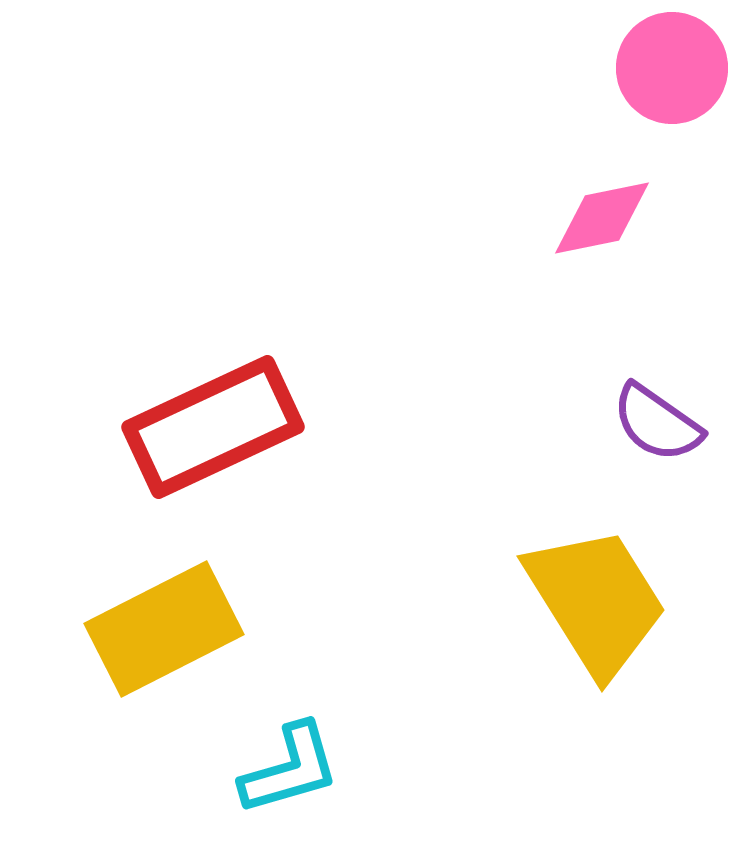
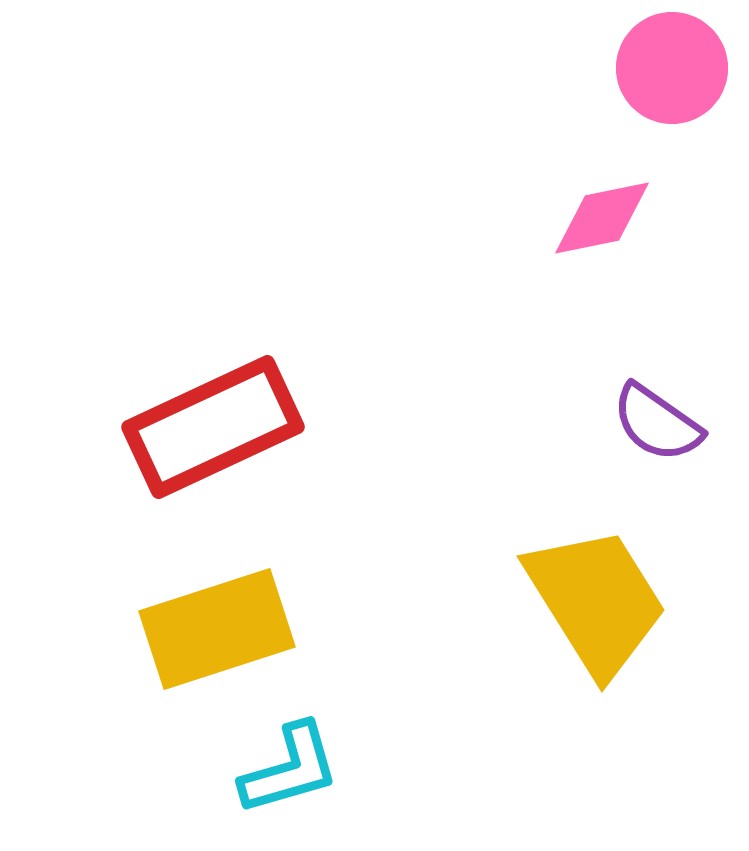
yellow rectangle: moved 53 px right; rotated 9 degrees clockwise
